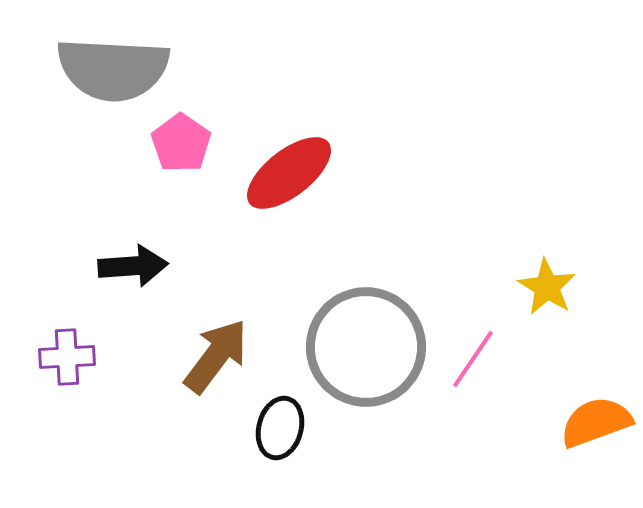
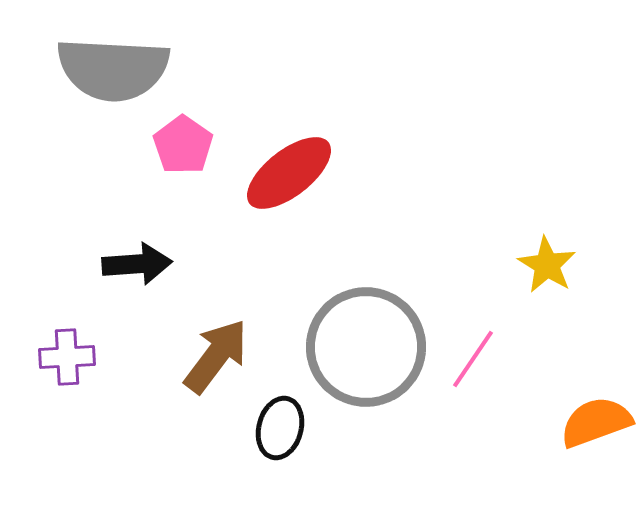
pink pentagon: moved 2 px right, 2 px down
black arrow: moved 4 px right, 2 px up
yellow star: moved 22 px up
